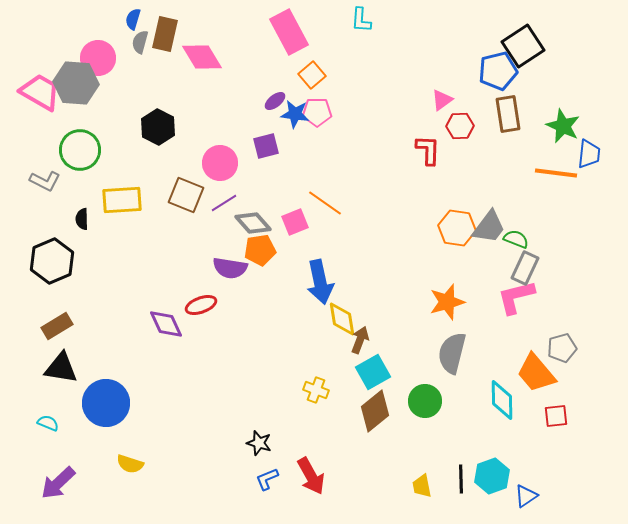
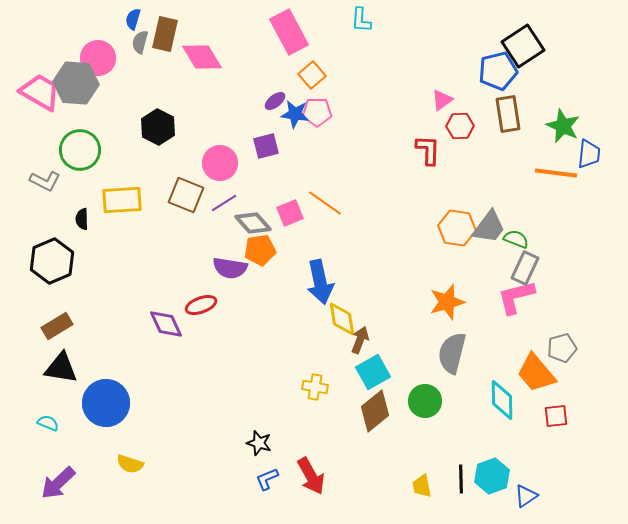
pink square at (295, 222): moved 5 px left, 9 px up
yellow cross at (316, 390): moved 1 px left, 3 px up; rotated 10 degrees counterclockwise
